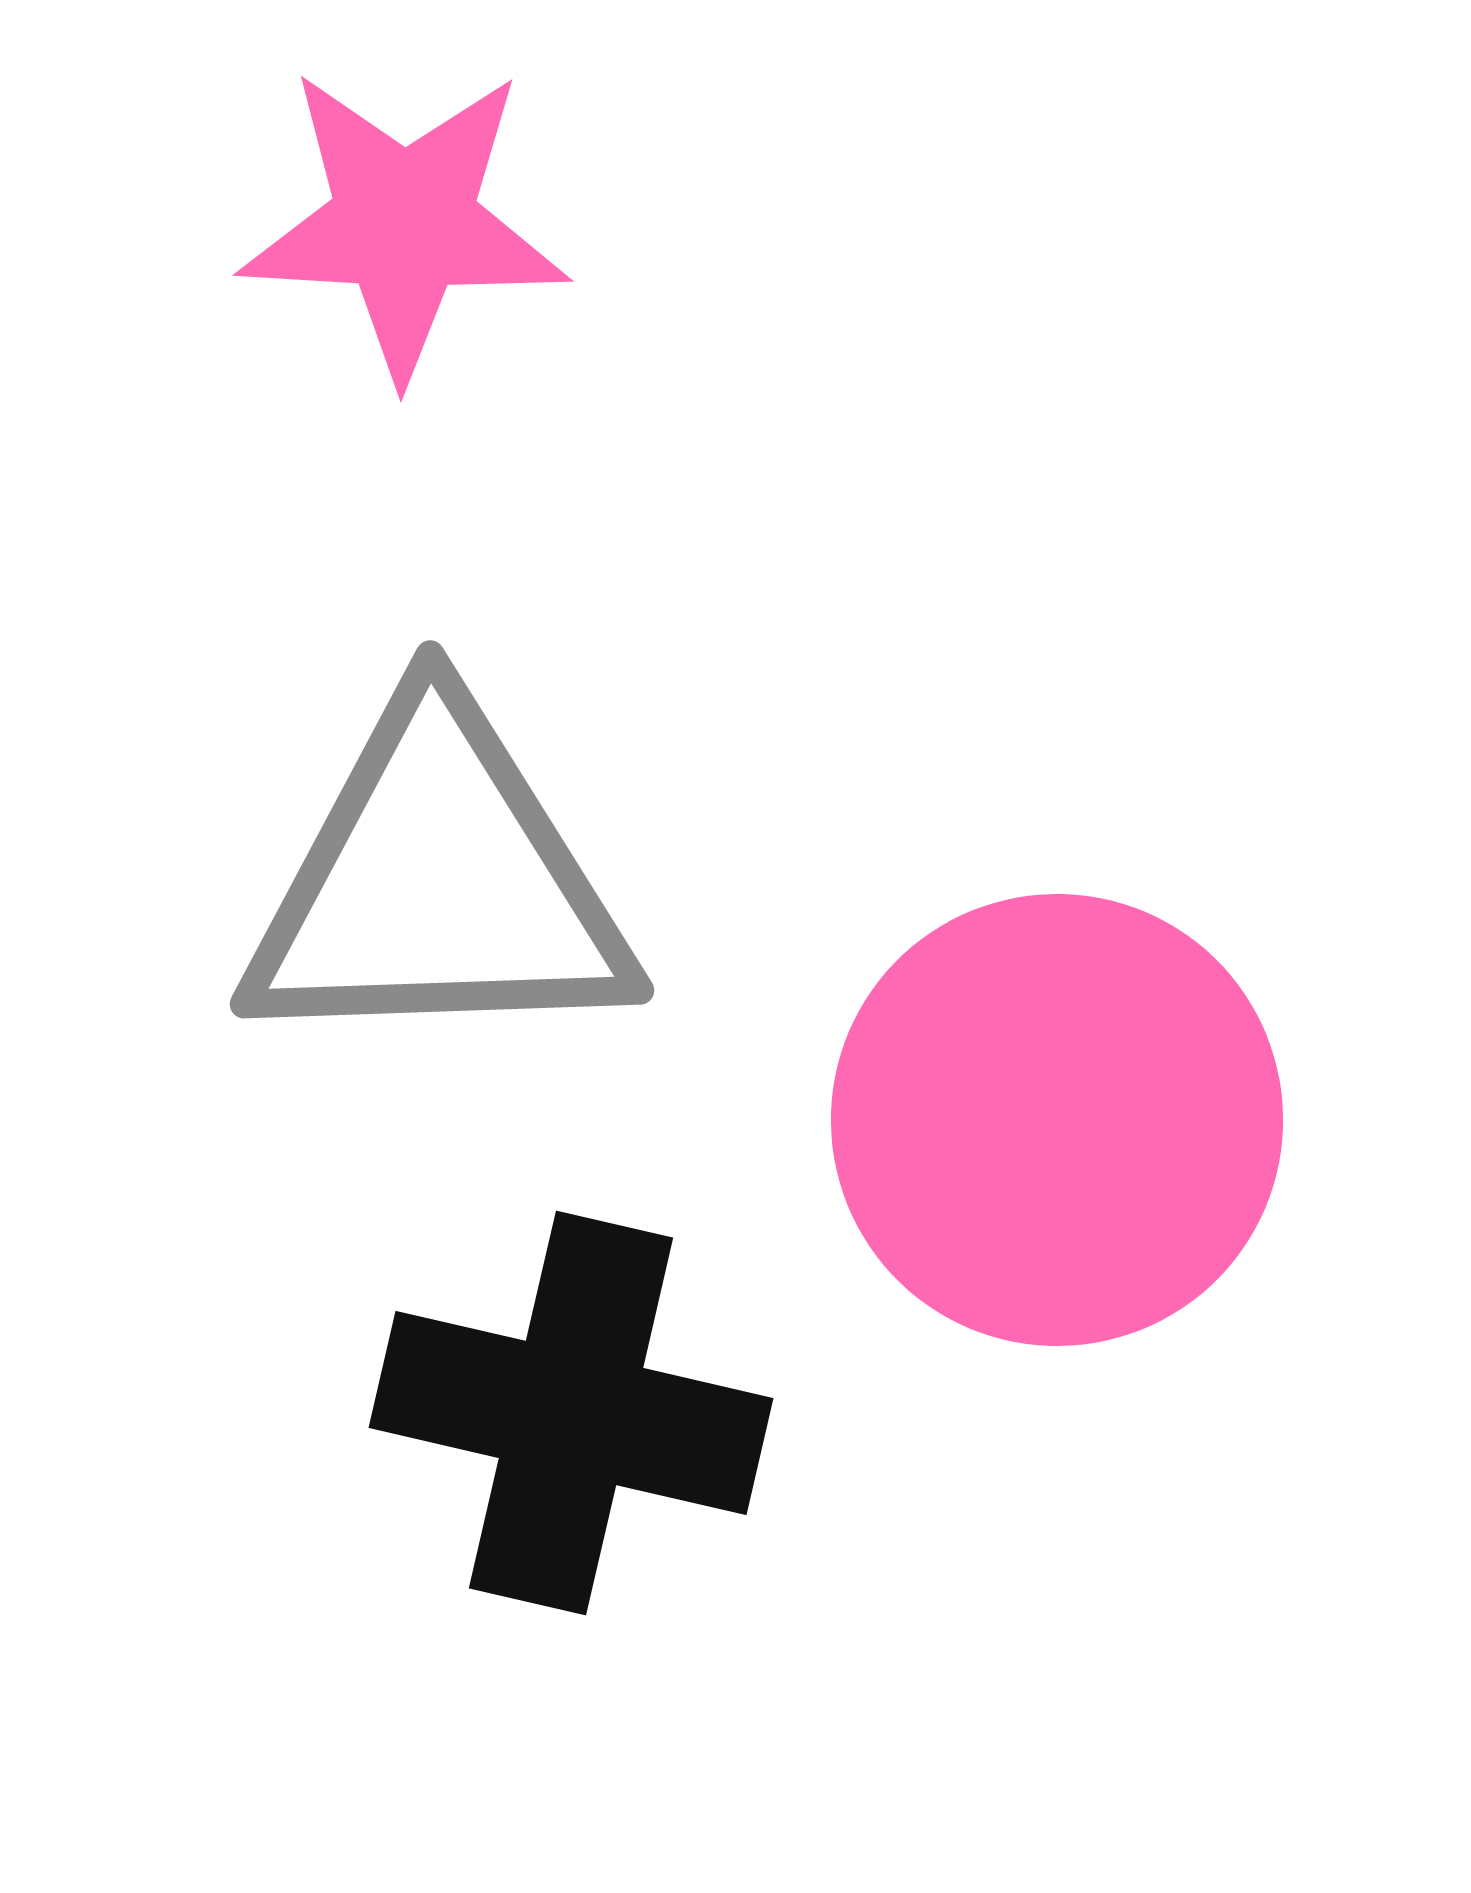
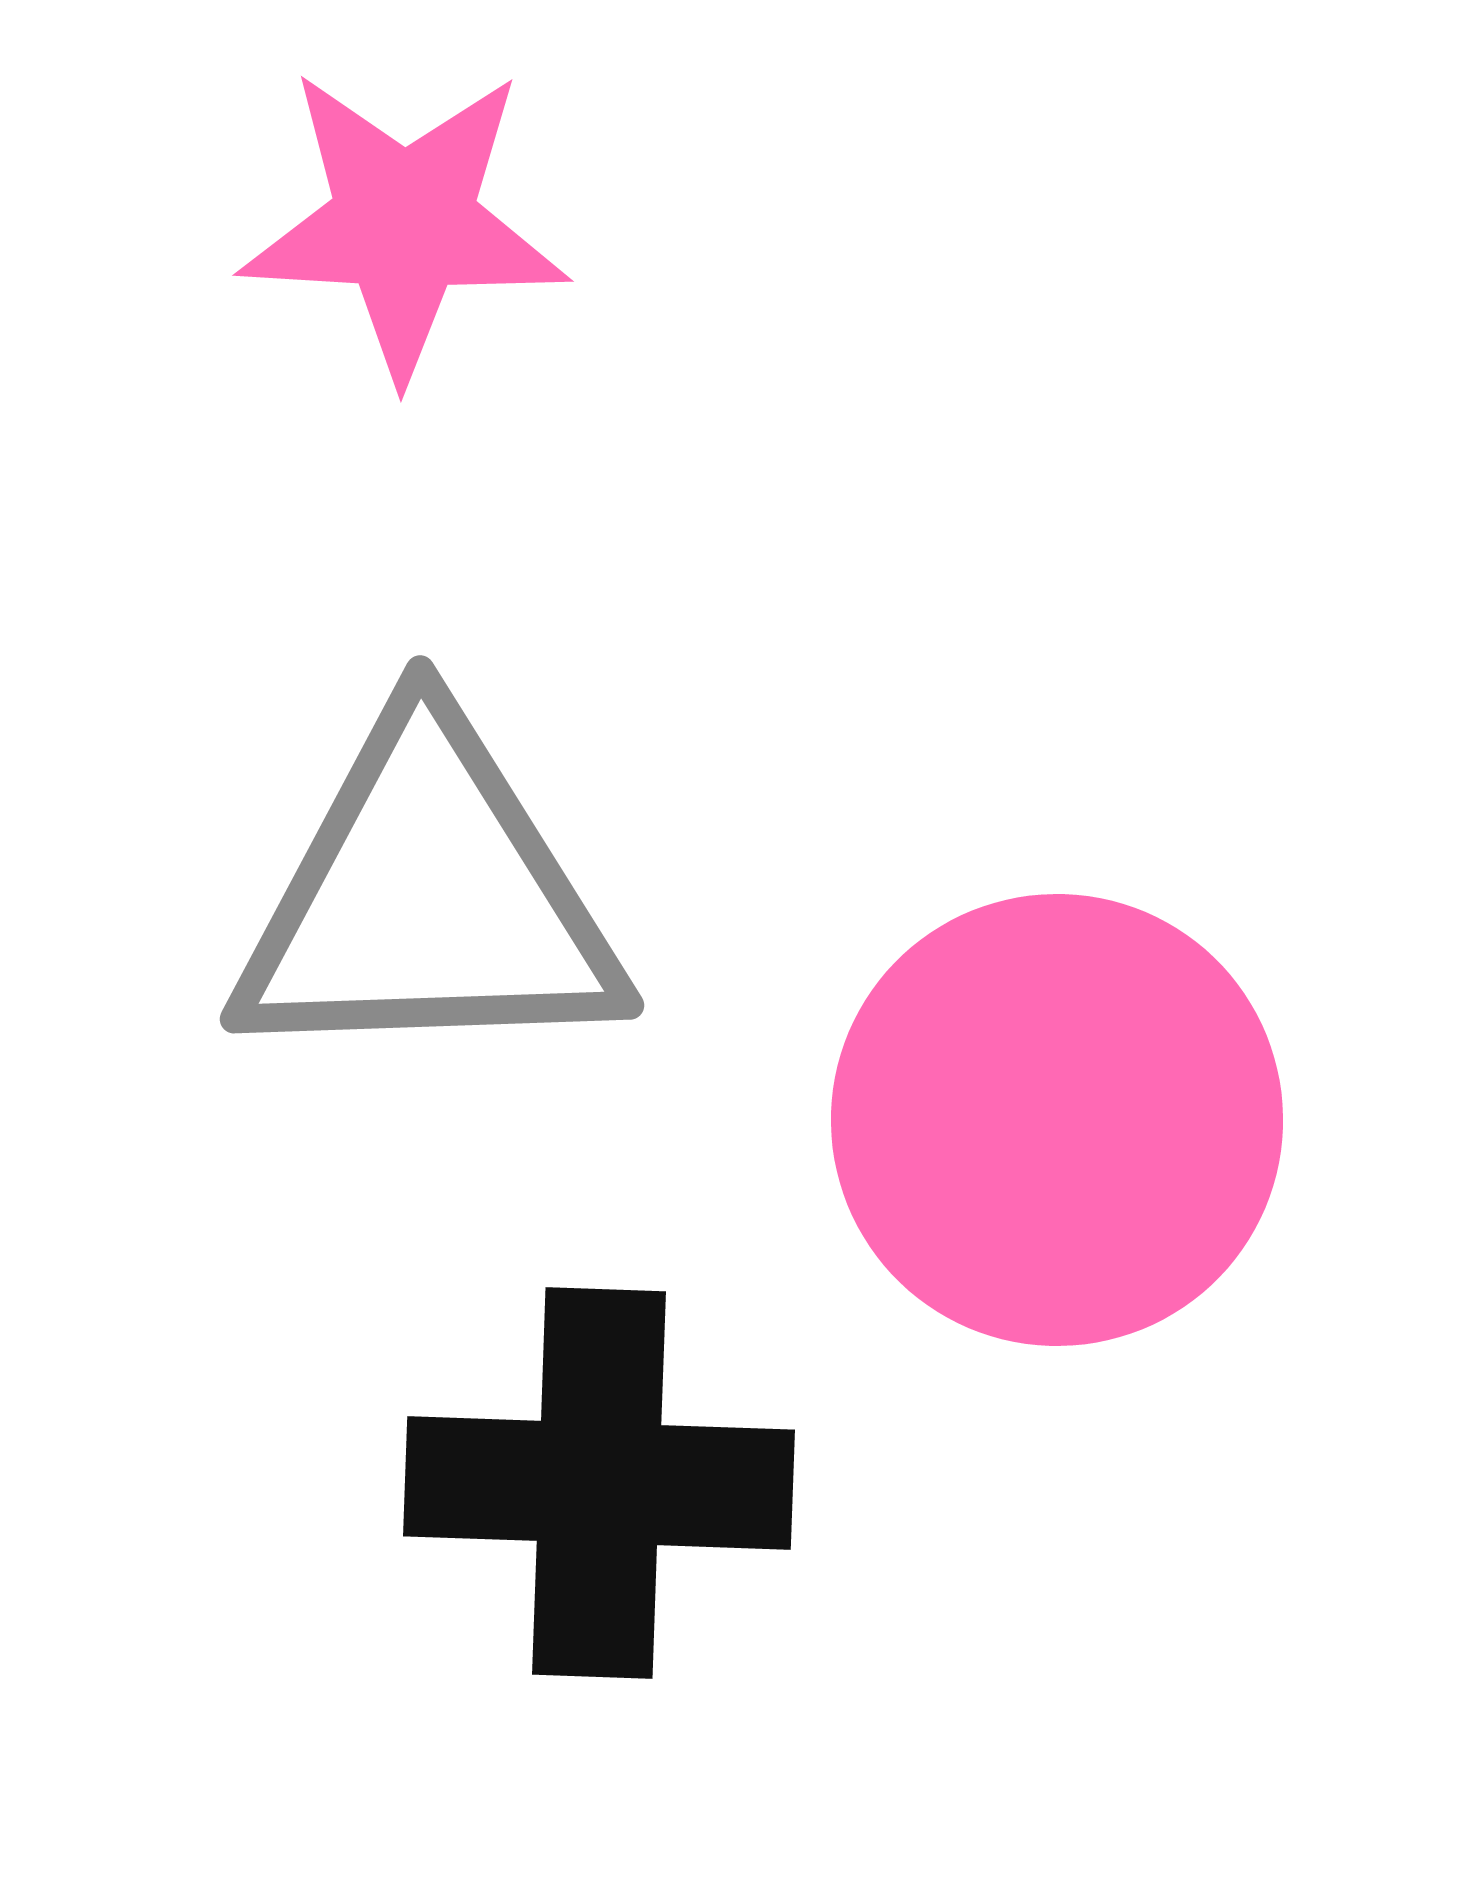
gray triangle: moved 10 px left, 15 px down
black cross: moved 28 px right, 70 px down; rotated 11 degrees counterclockwise
